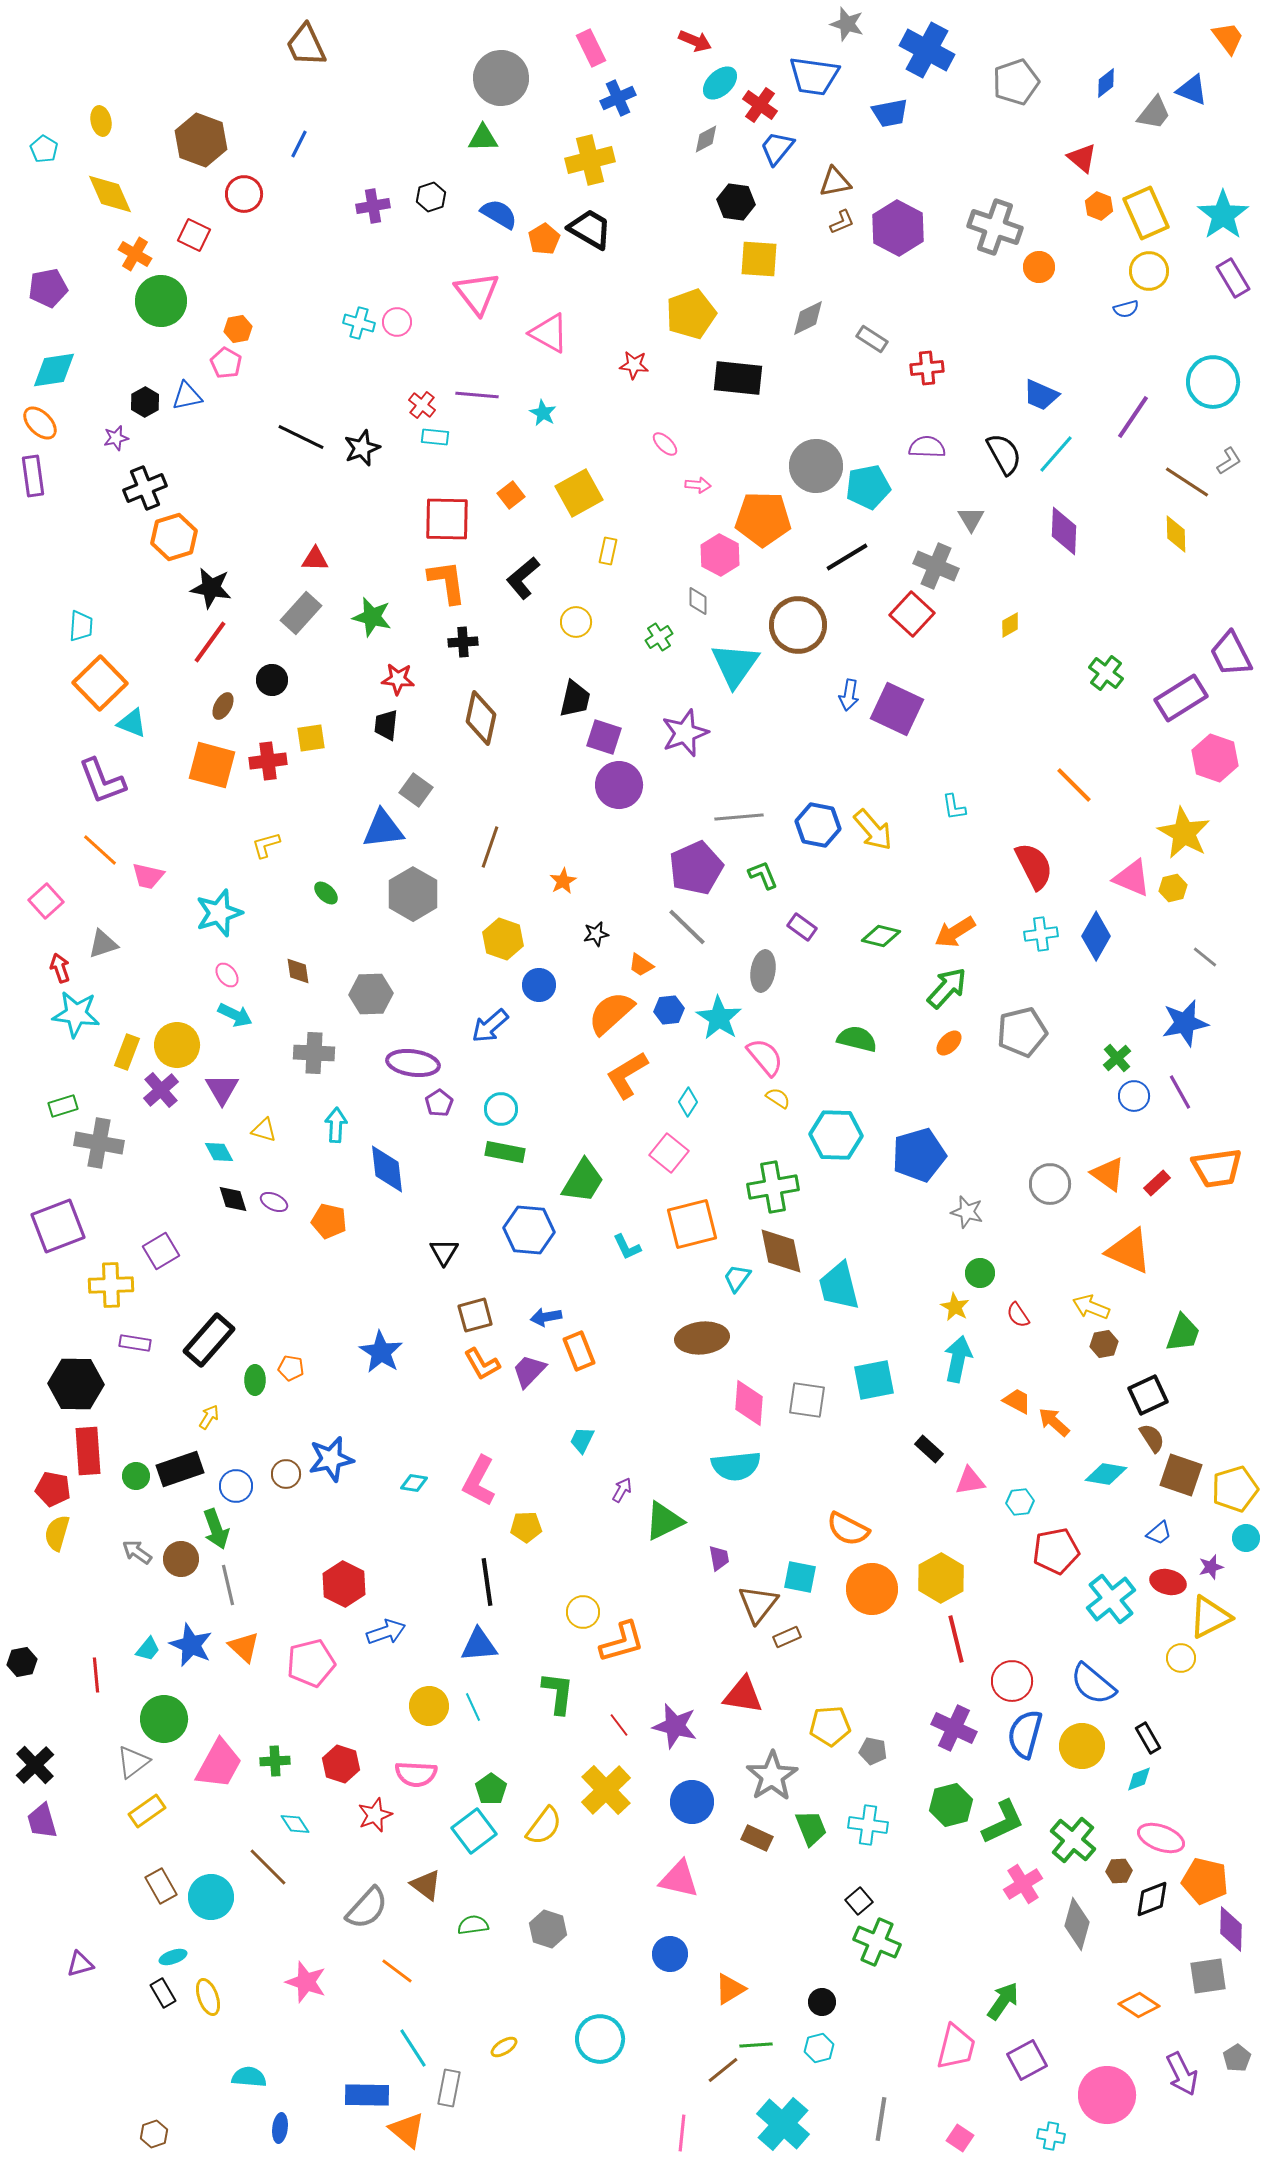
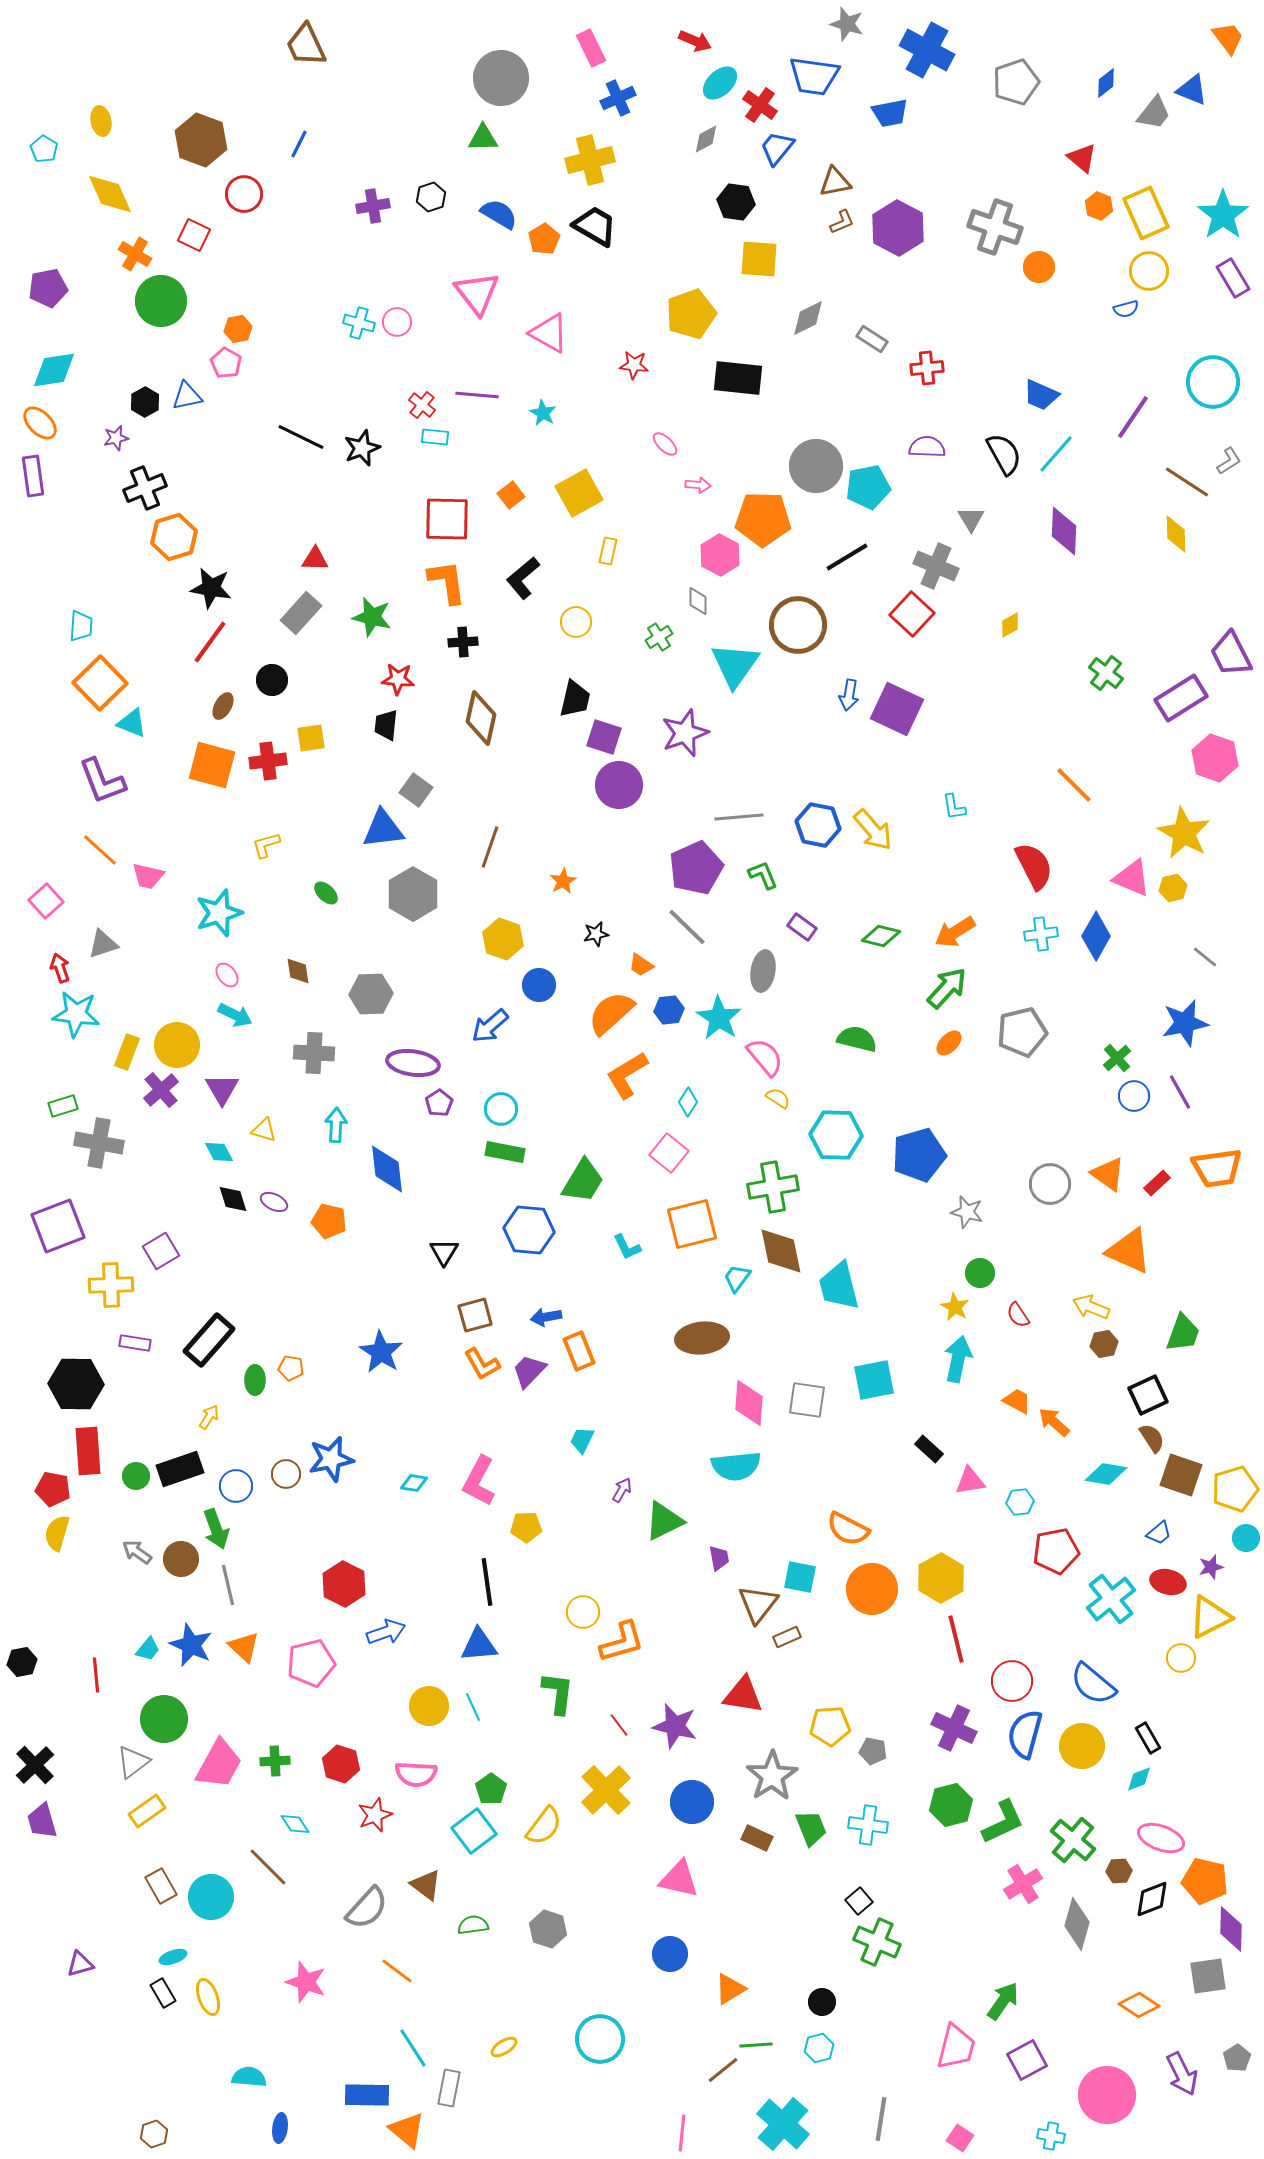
black trapezoid at (590, 229): moved 5 px right, 3 px up
